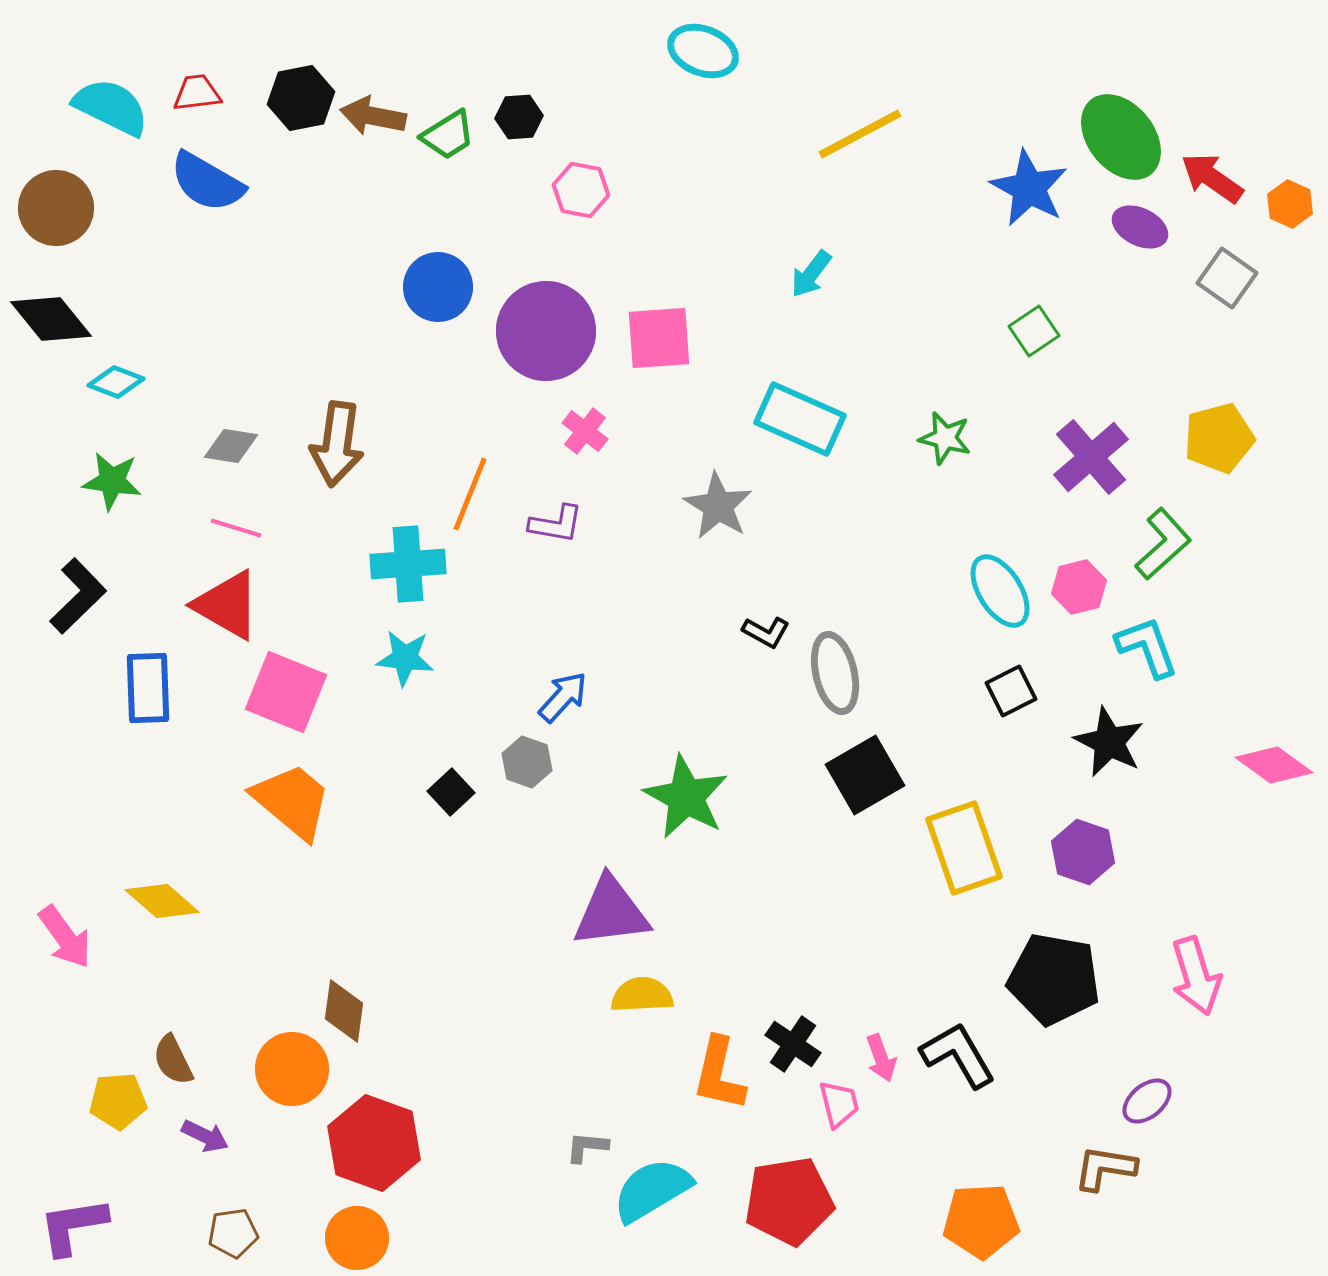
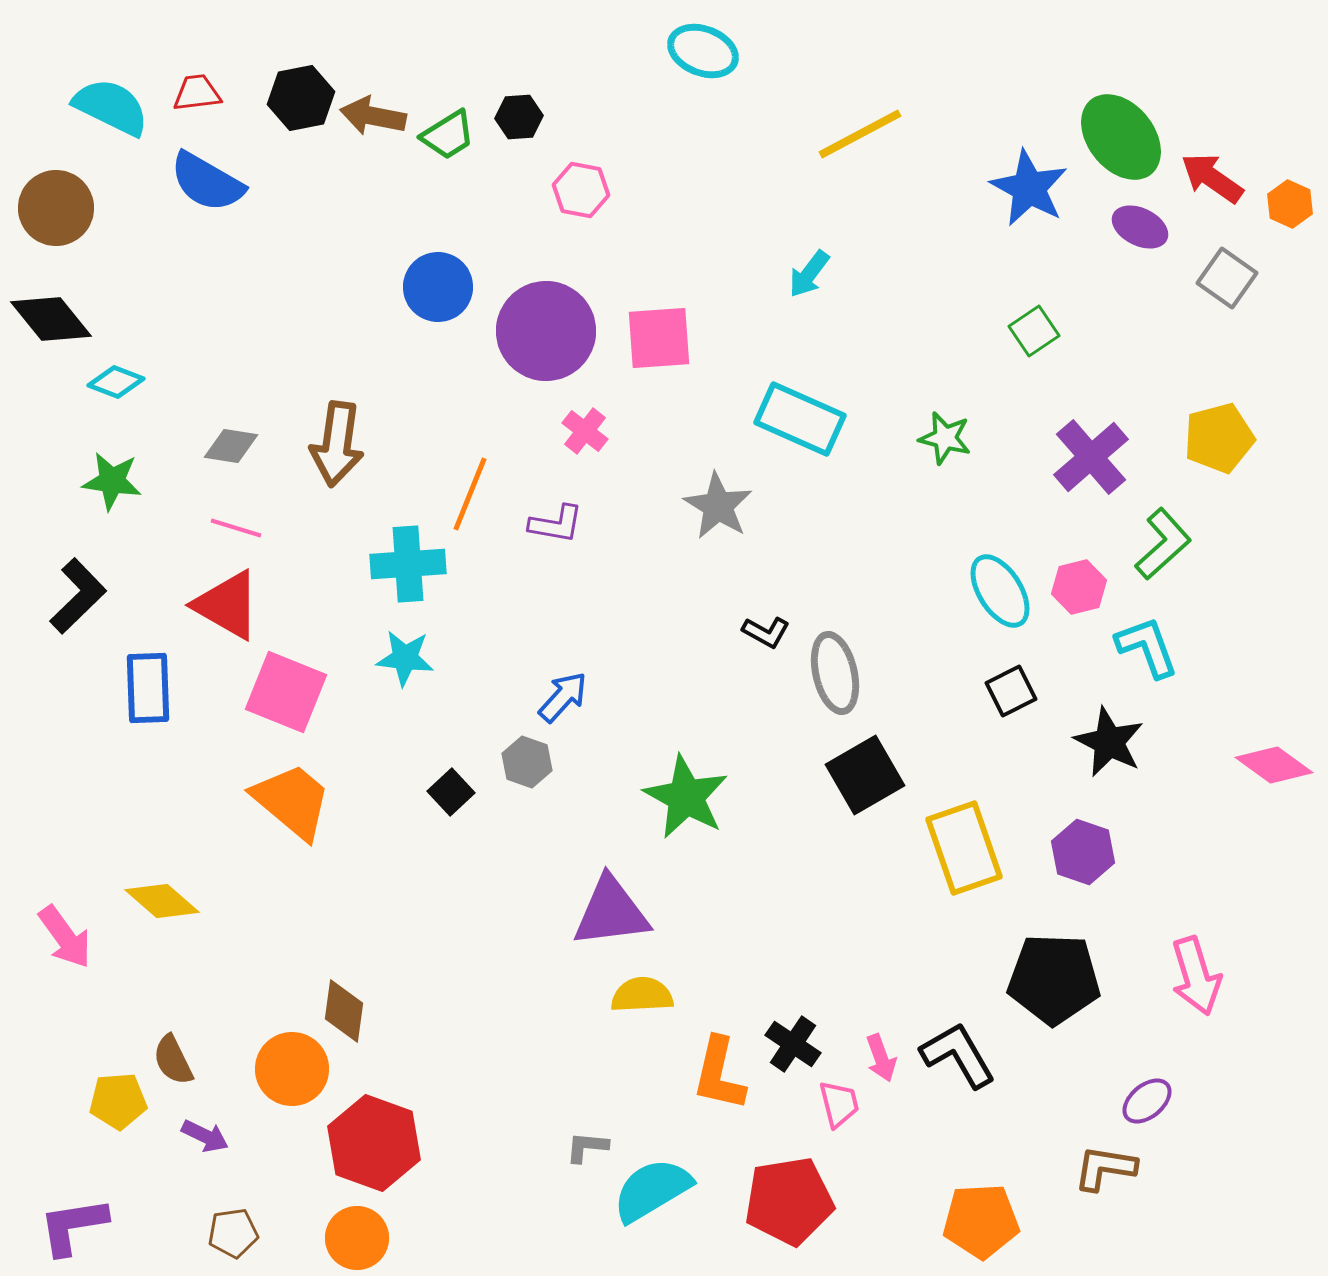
cyan arrow at (811, 274): moved 2 px left
black pentagon at (1054, 979): rotated 8 degrees counterclockwise
